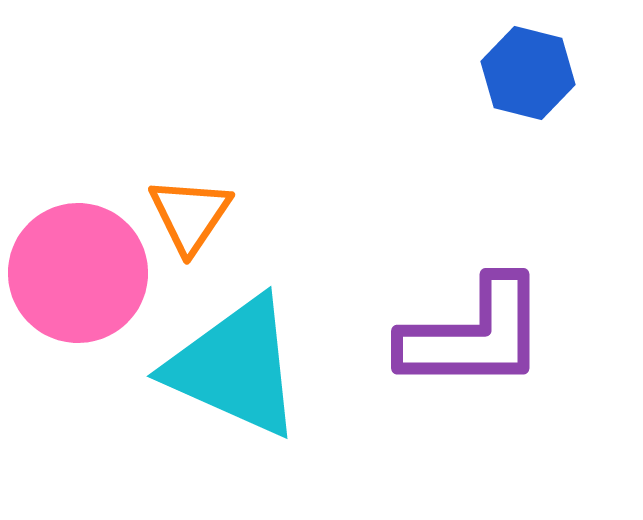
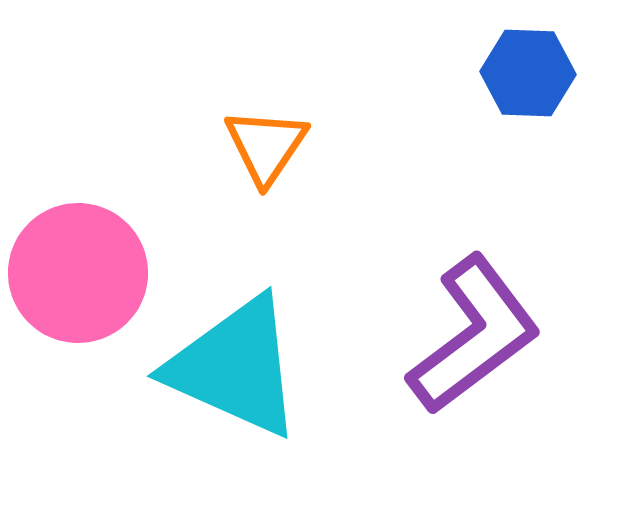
blue hexagon: rotated 12 degrees counterclockwise
orange triangle: moved 76 px right, 69 px up
purple L-shape: rotated 37 degrees counterclockwise
